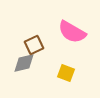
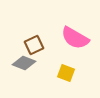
pink semicircle: moved 3 px right, 6 px down
gray diamond: rotated 35 degrees clockwise
